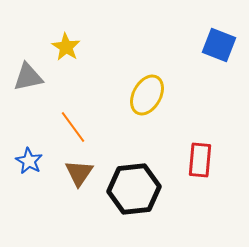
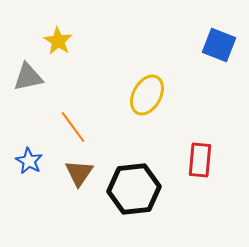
yellow star: moved 8 px left, 6 px up
